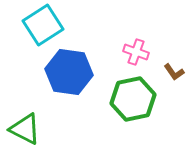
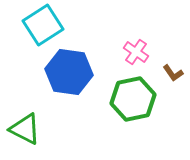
pink cross: rotated 15 degrees clockwise
brown L-shape: moved 1 px left, 1 px down
